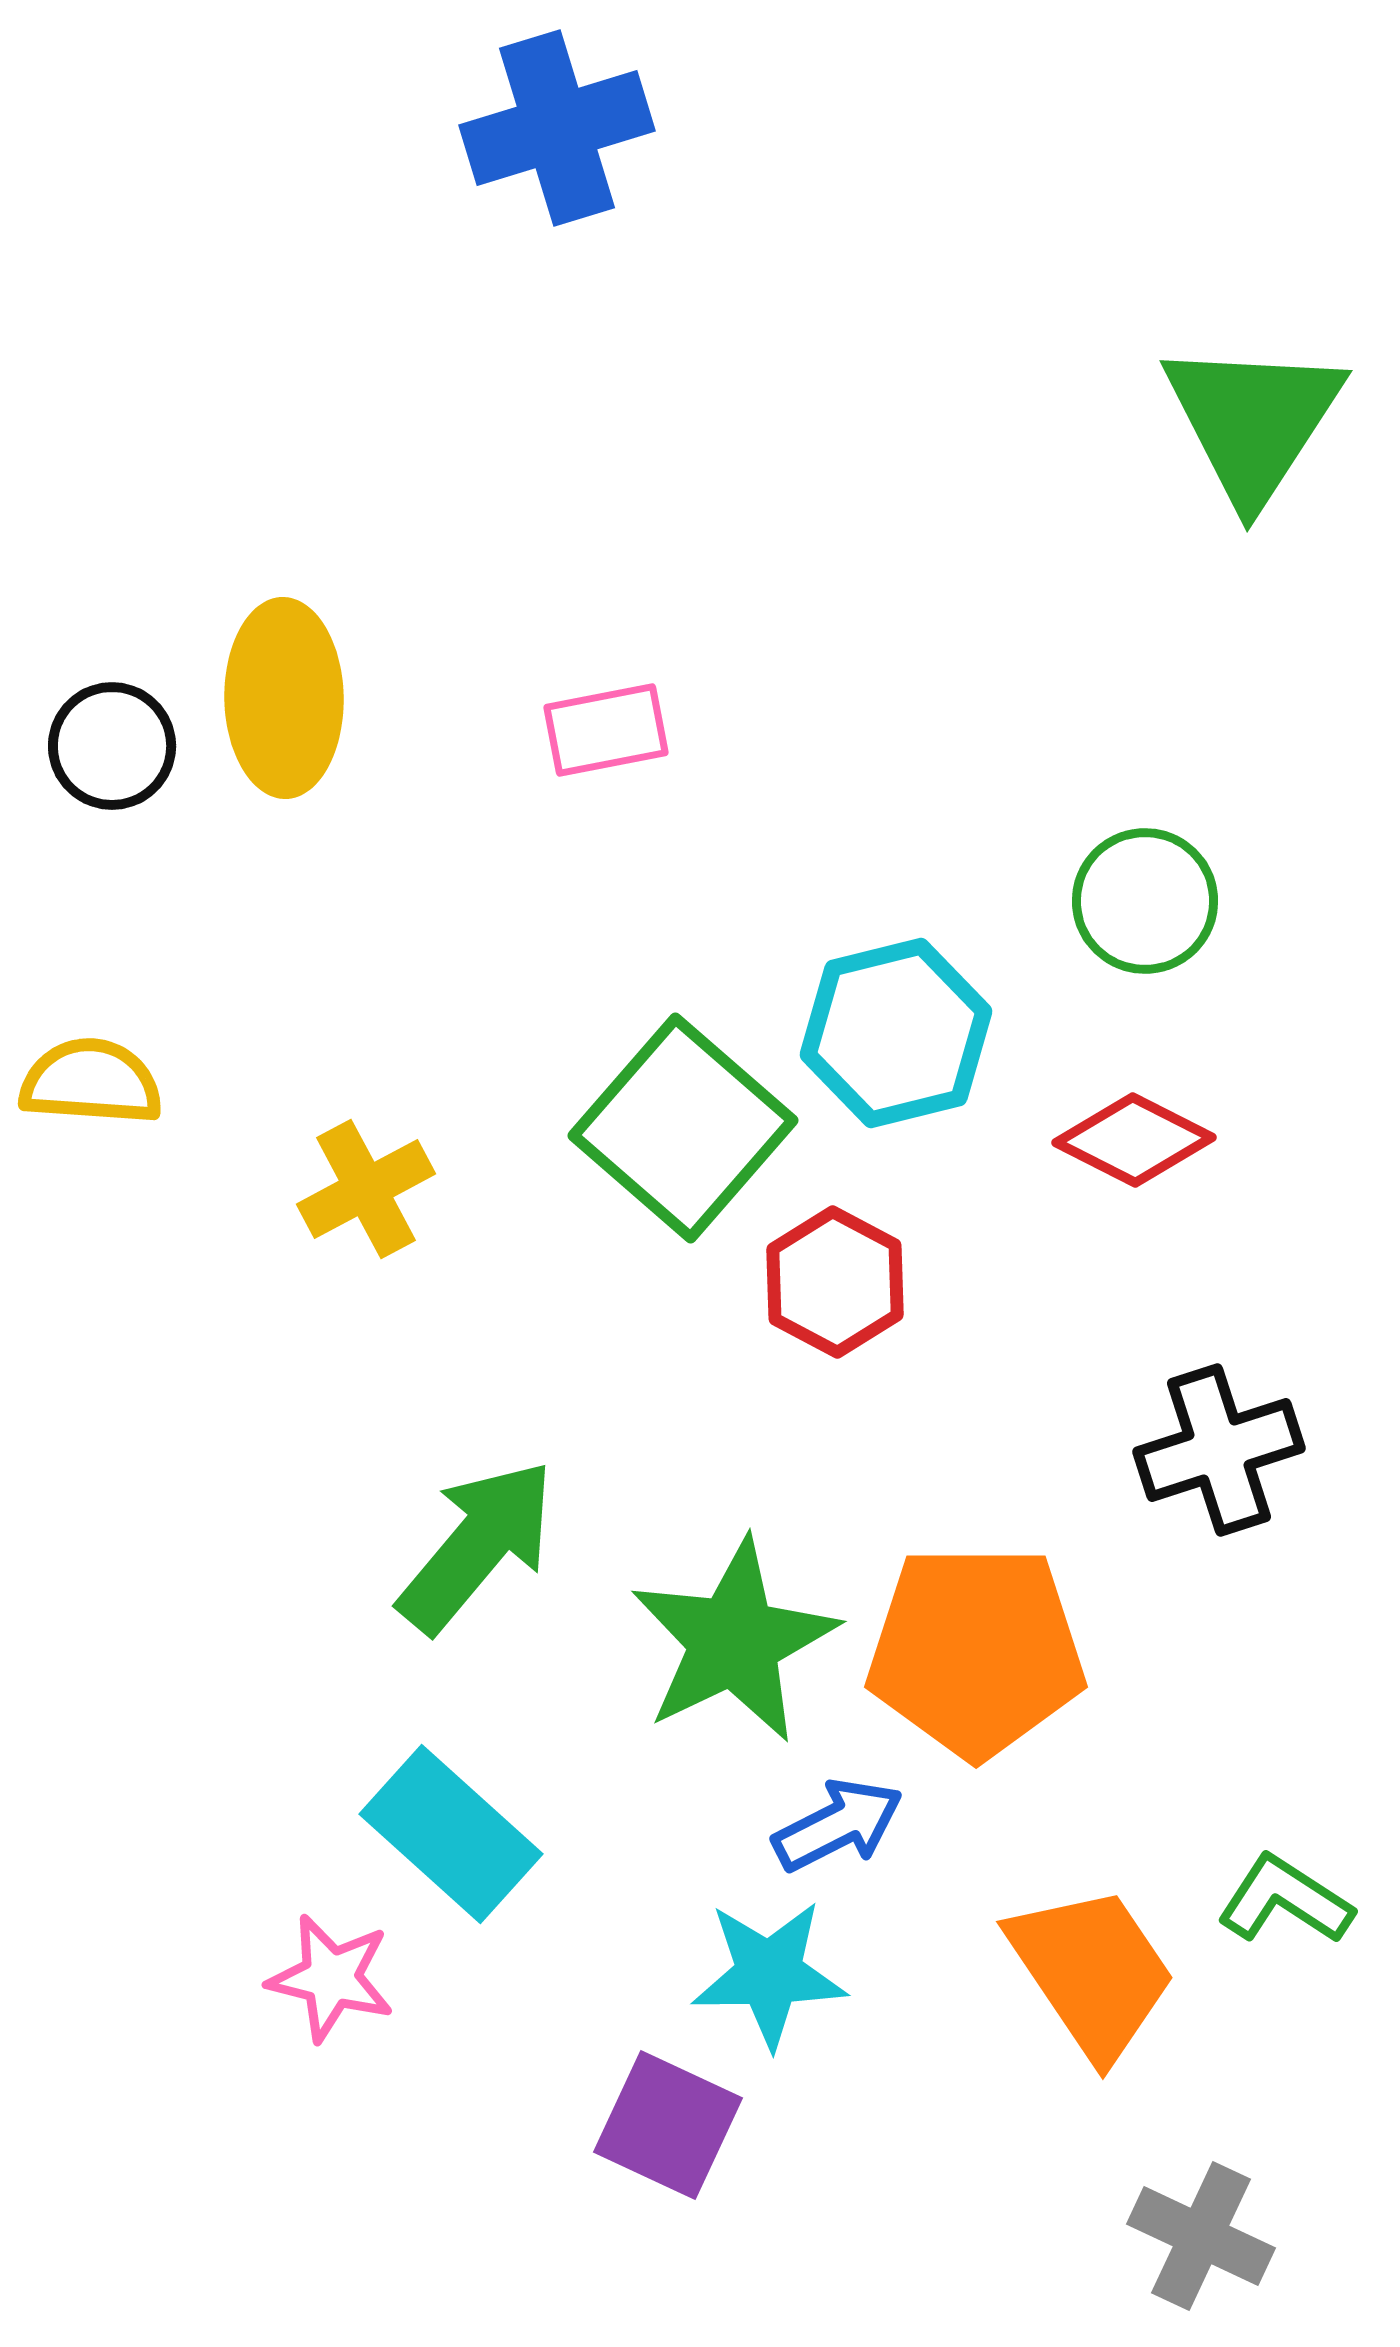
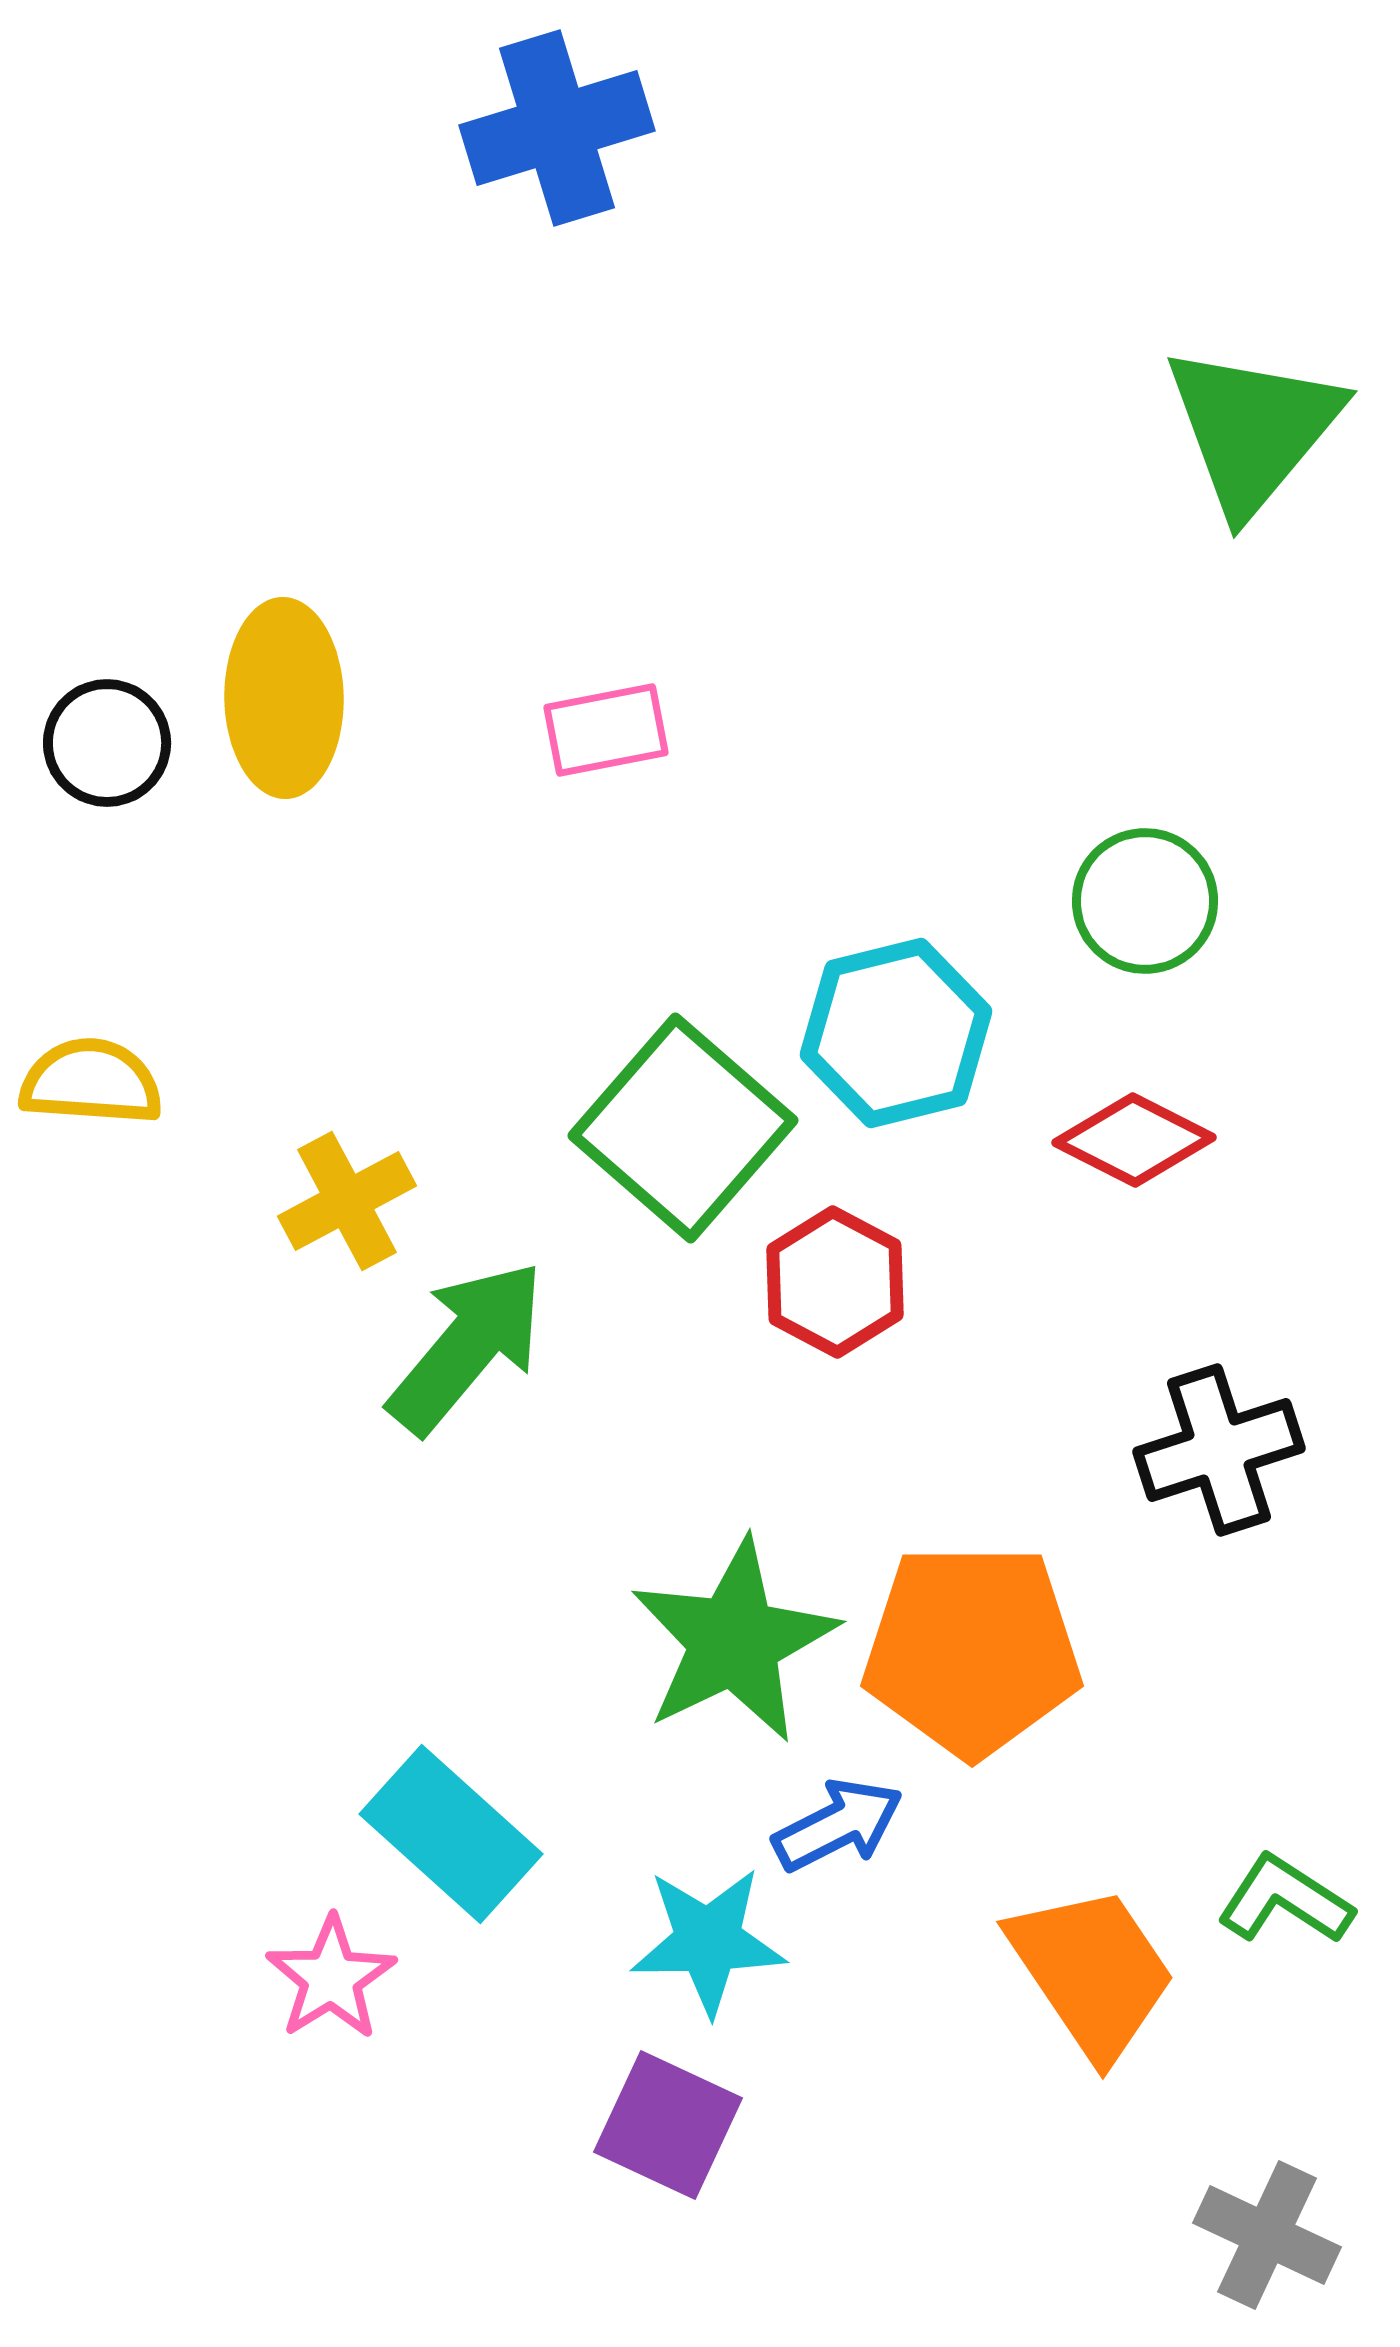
green triangle: moved 8 px down; rotated 7 degrees clockwise
black circle: moved 5 px left, 3 px up
yellow cross: moved 19 px left, 12 px down
green arrow: moved 10 px left, 199 px up
orange pentagon: moved 4 px left, 1 px up
cyan star: moved 61 px left, 33 px up
pink star: rotated 26 degrees clockwise
gray cross: moved 66 px right, 1 px up
